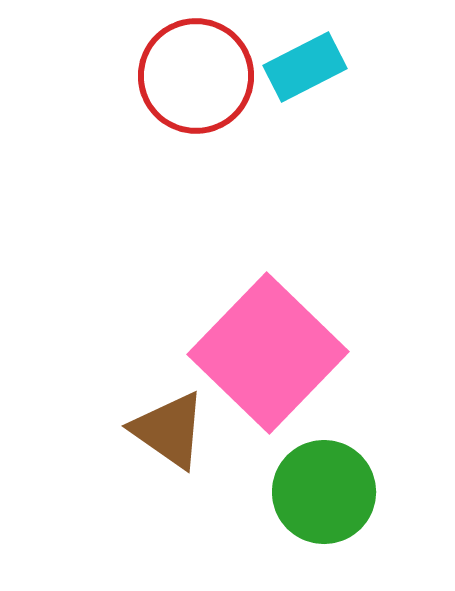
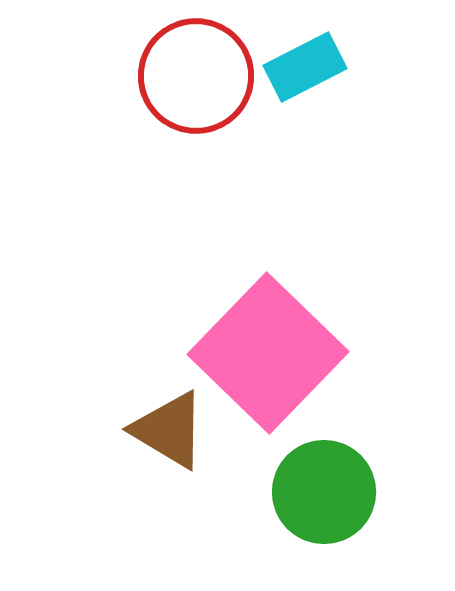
brown triangle: rotated 4 degrees counterclockwise
